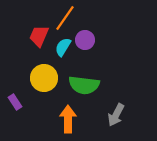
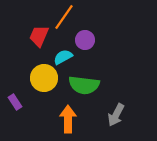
orange line: moved 1 px left, 1 px up
cyan semicircle: moved 10 px down; rotated 30 degrees clockwise
